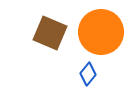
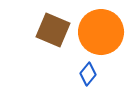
brown square: moved 3 px right, 3 px up
